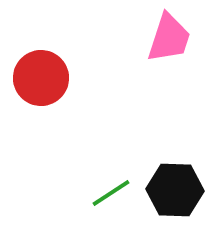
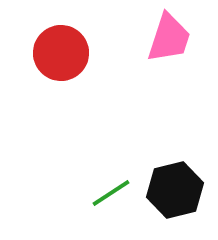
red circle: moved 20 px right, 25 px up
black hexagon: rotated 16 degrees counterclockwise
